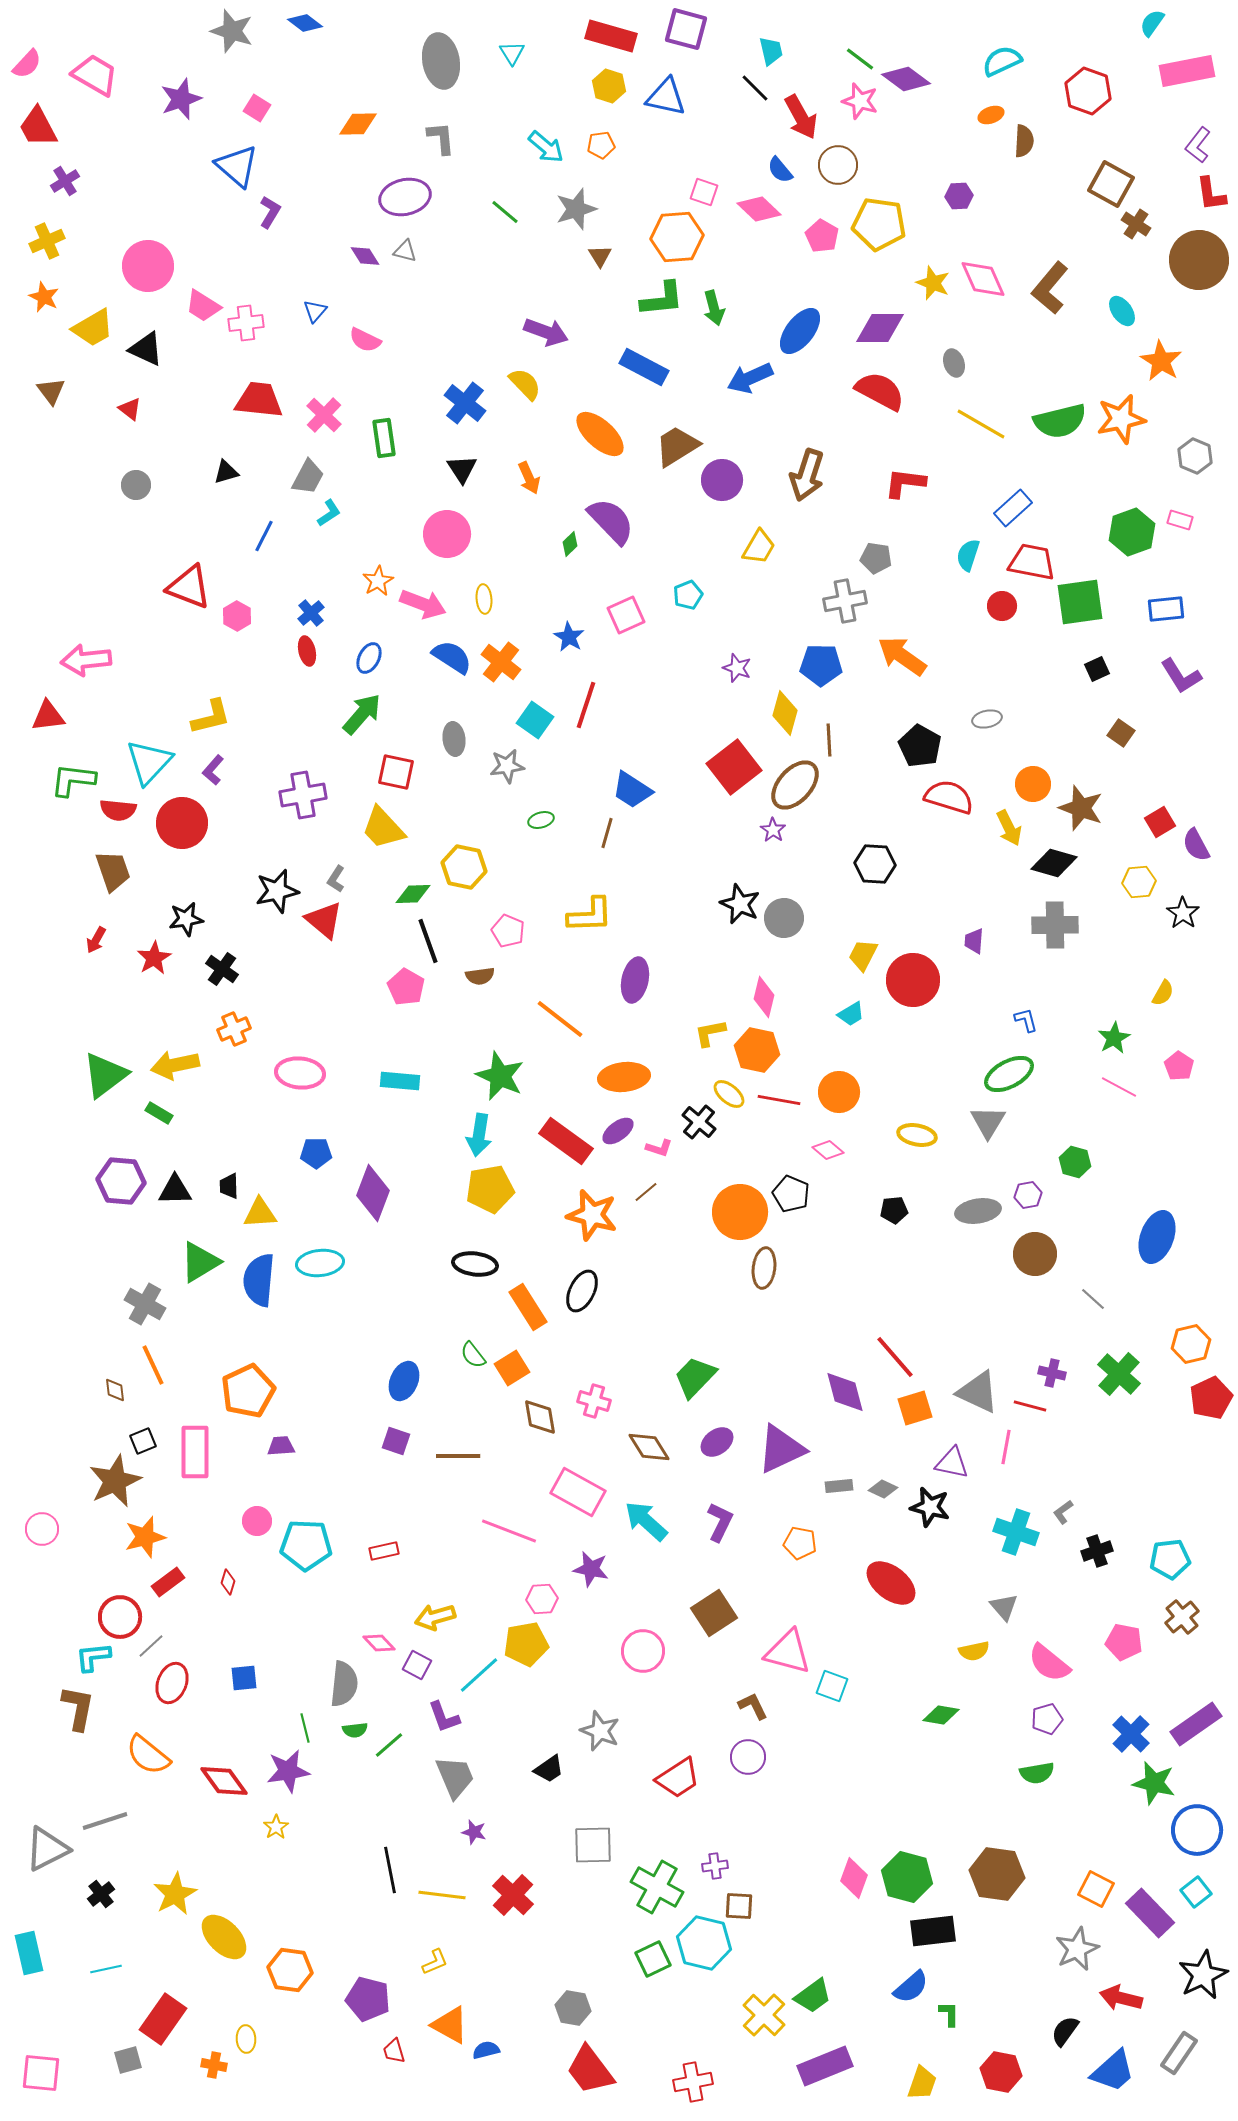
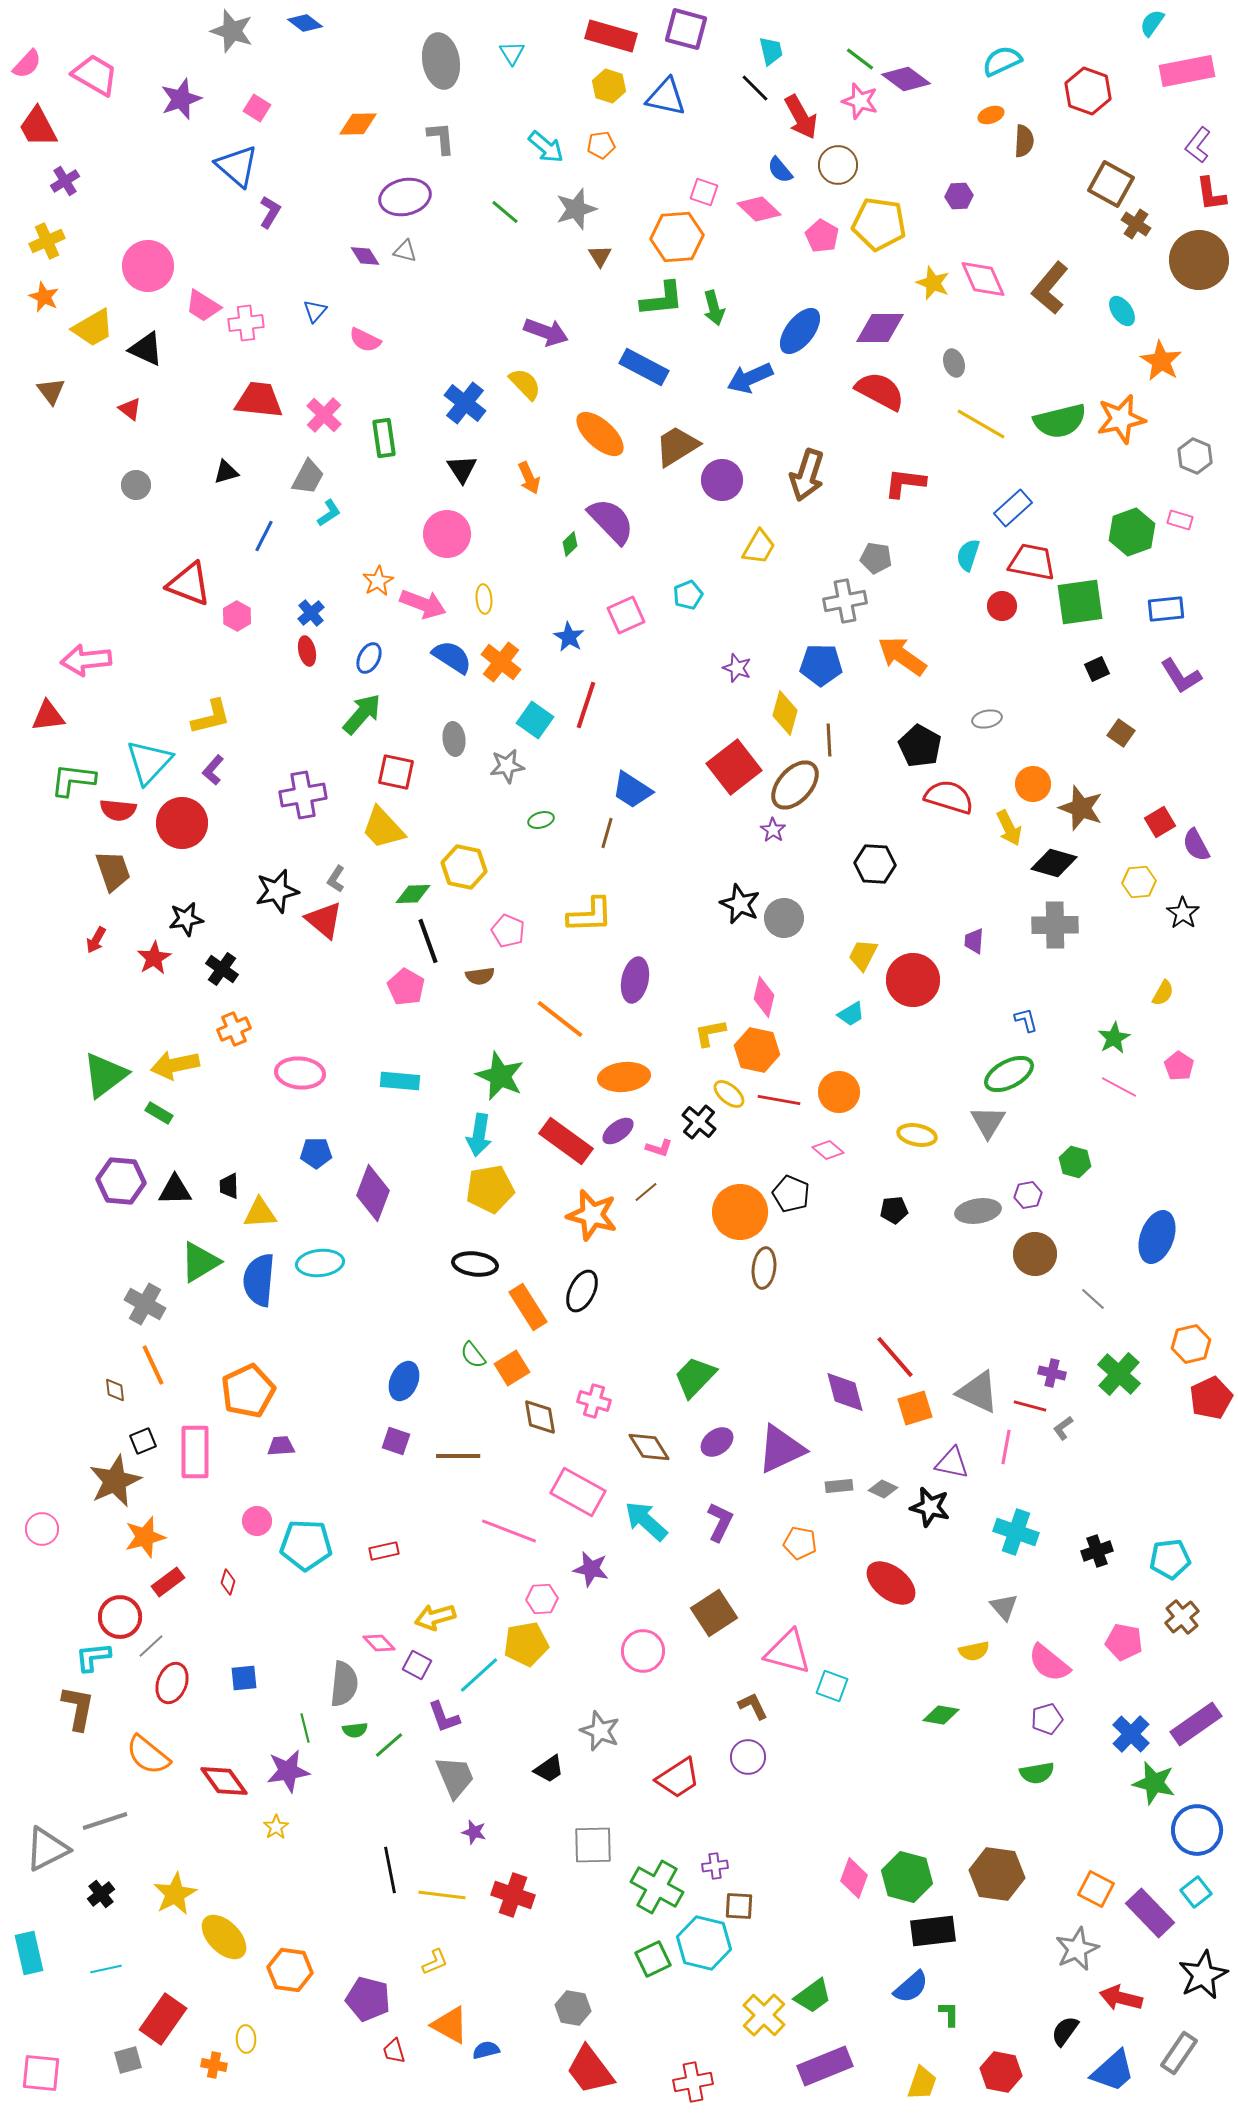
red triangle at (189, 587): moved 3 px up
gray L-shape at (1063, 1512): moved 84 px up
red cross at (513, 1895): rotated 24 degrees counterclockwise
